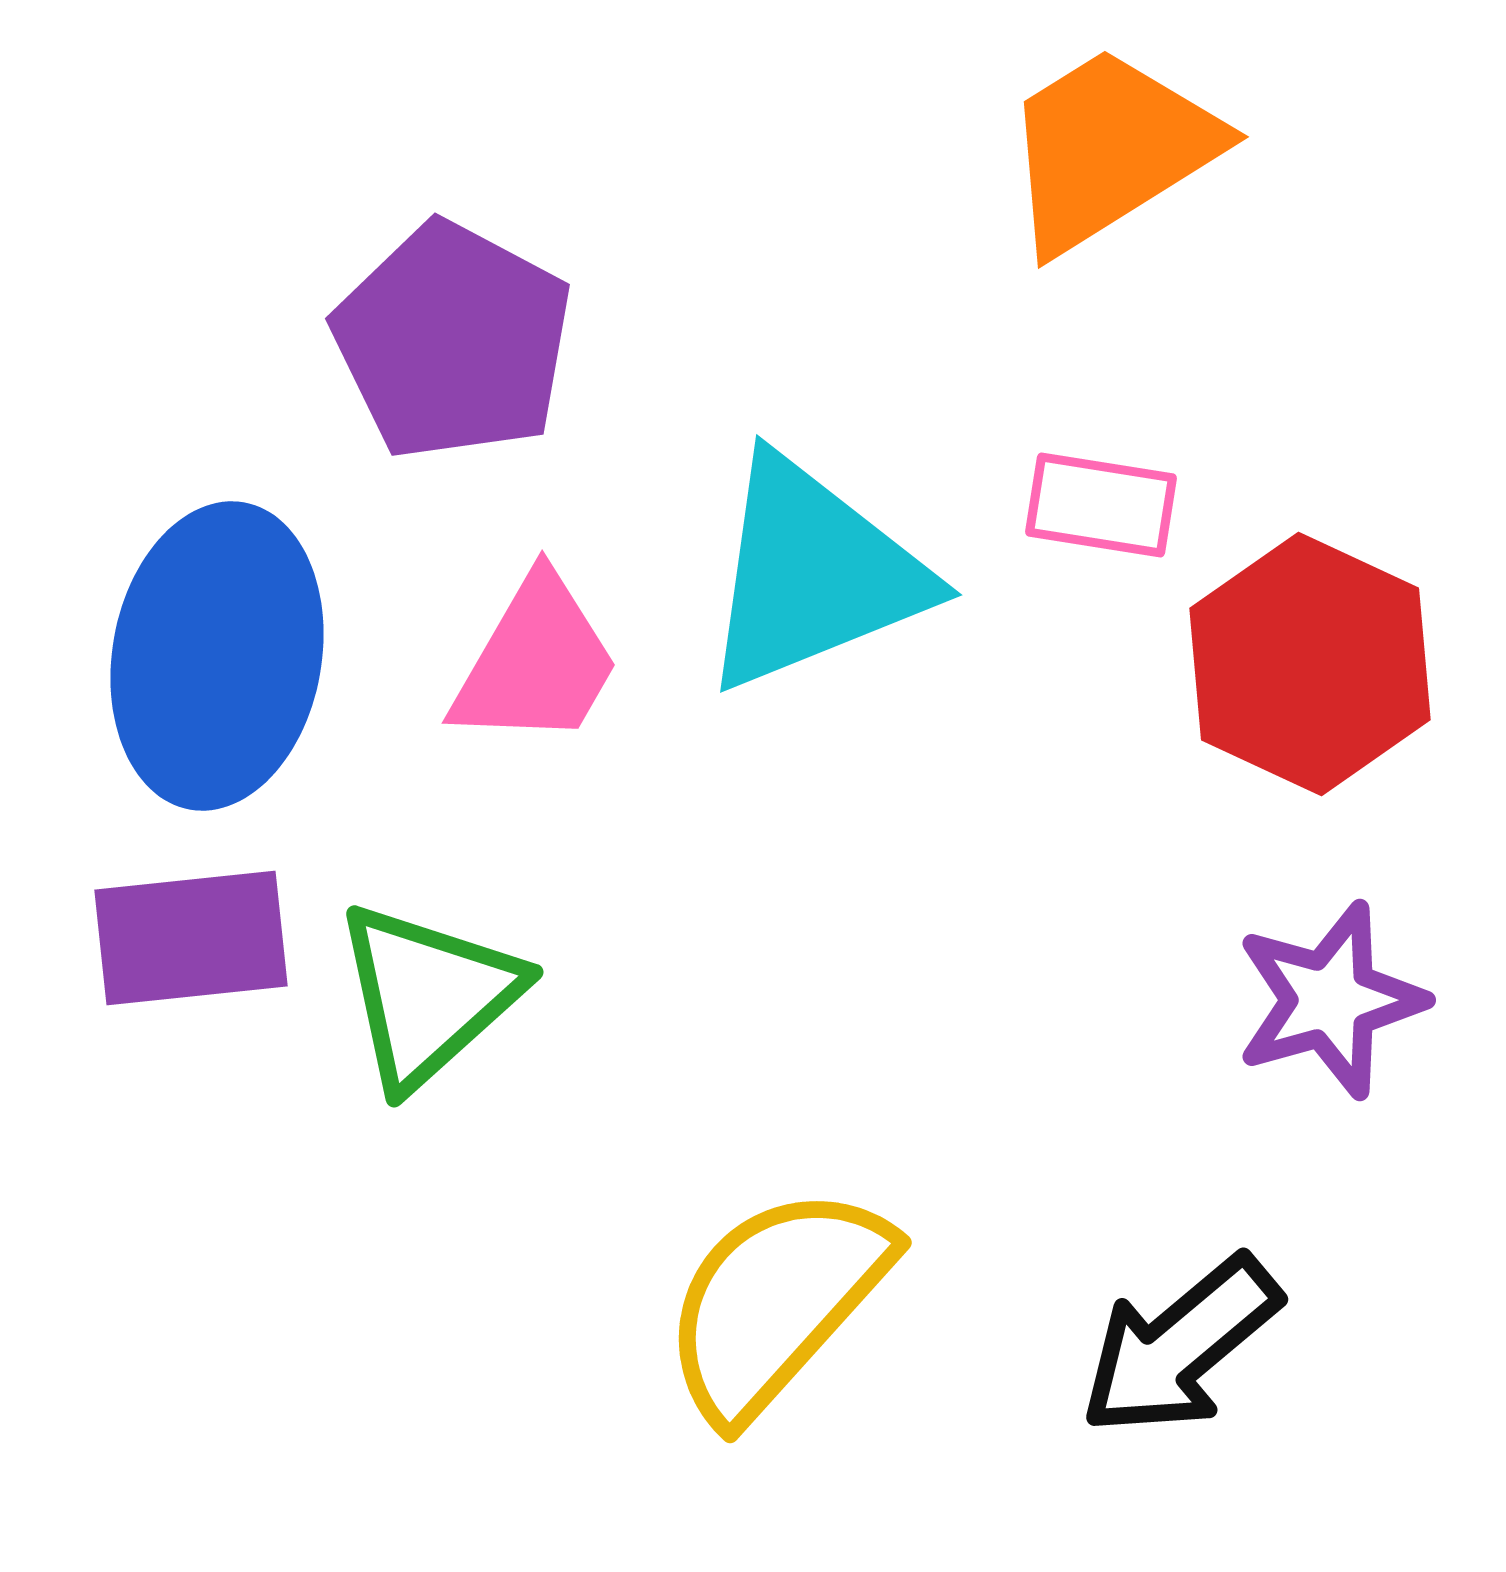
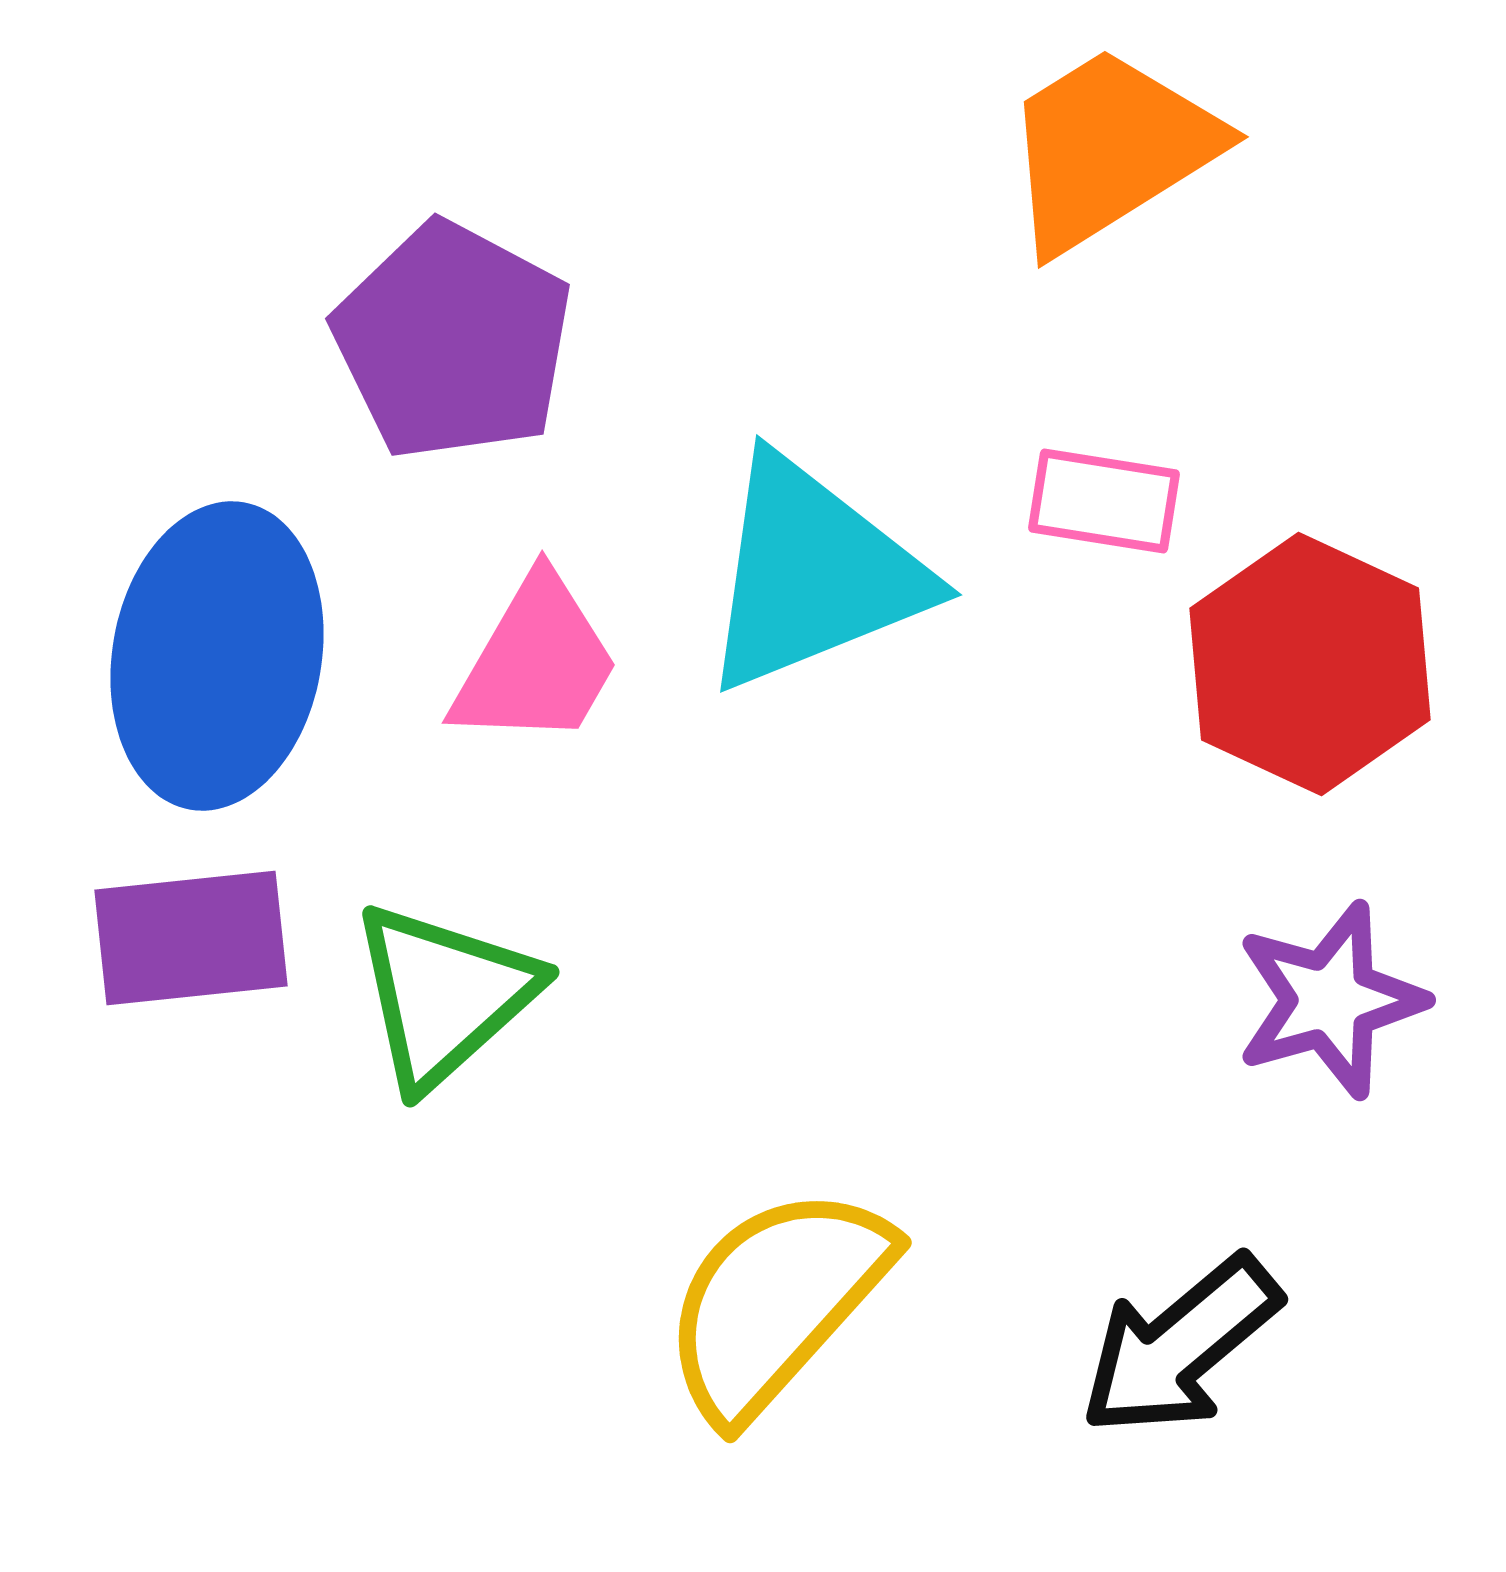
pink rectangle: moved 3 px right, 4 px up
green triangle: moved 16 px right
